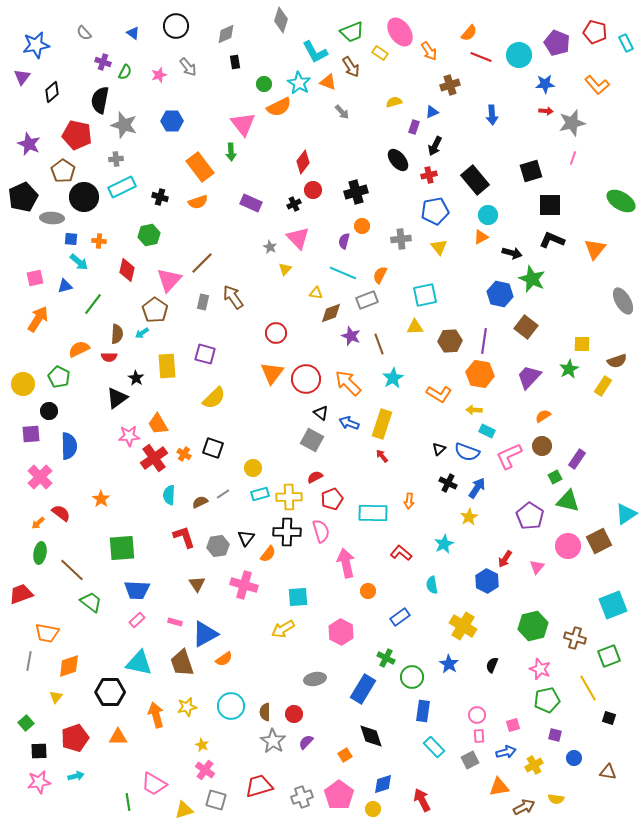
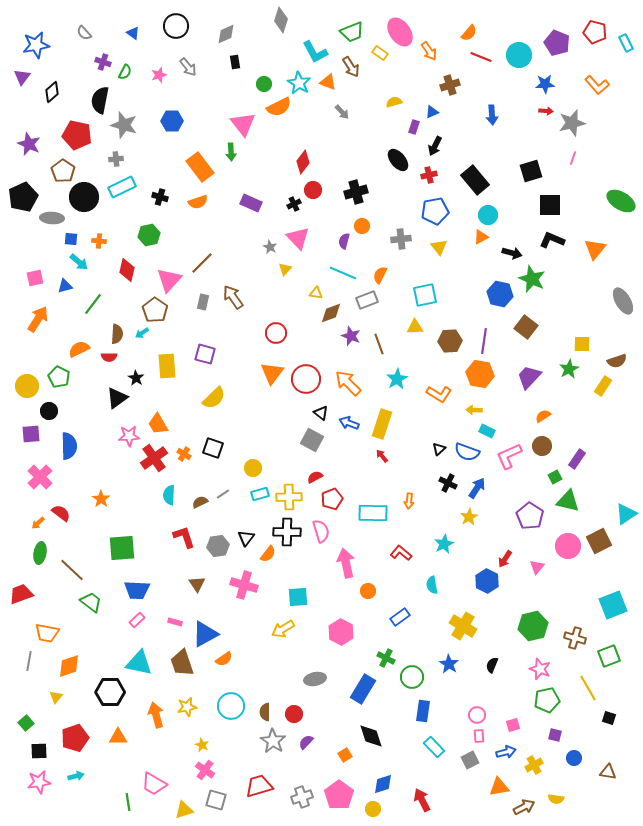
cyan star at (393, 378): moved 4 px right, 1 px down
yellow circle at (23, 384): moved 4 px right, 2 px down
